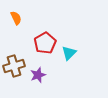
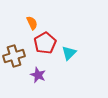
orange semicircle: moved 16 px right, 5 px down
brown cross: moved 10 px up
purple star: rotated 28 degrees counterclockwise
